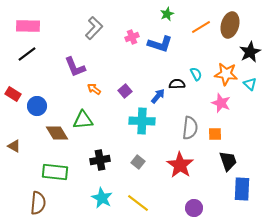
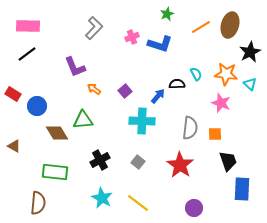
black cross: rotated 18 degrees counterclockwise
